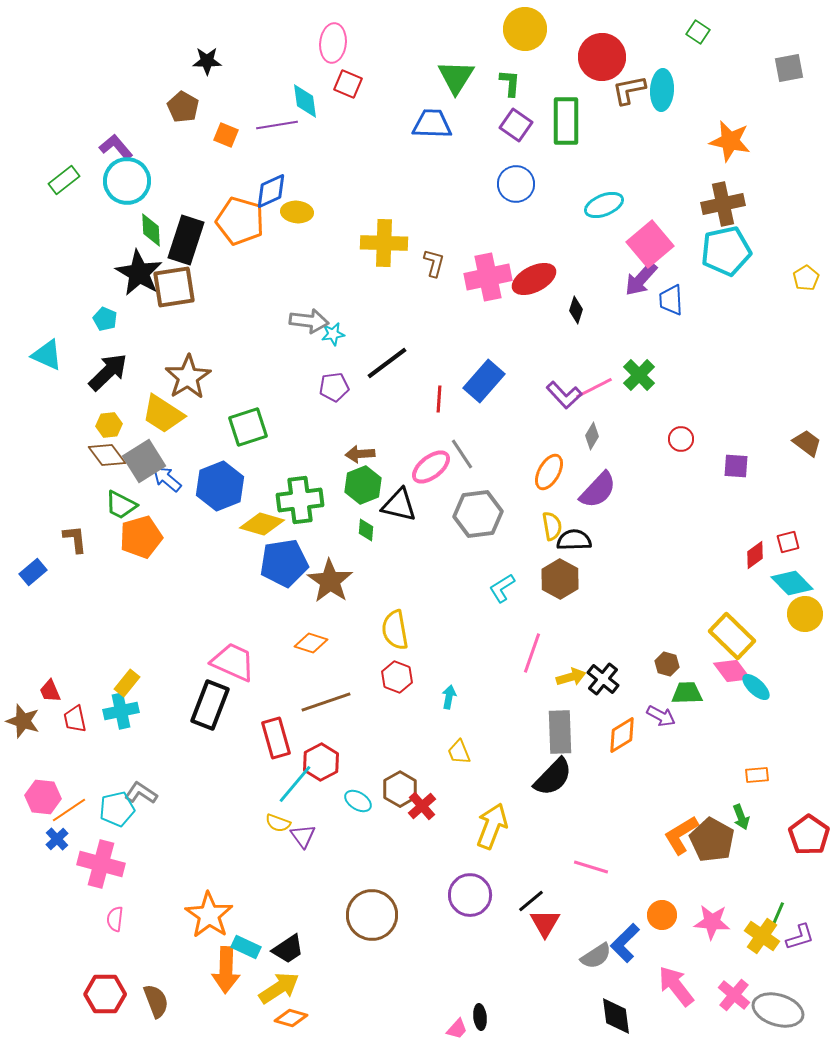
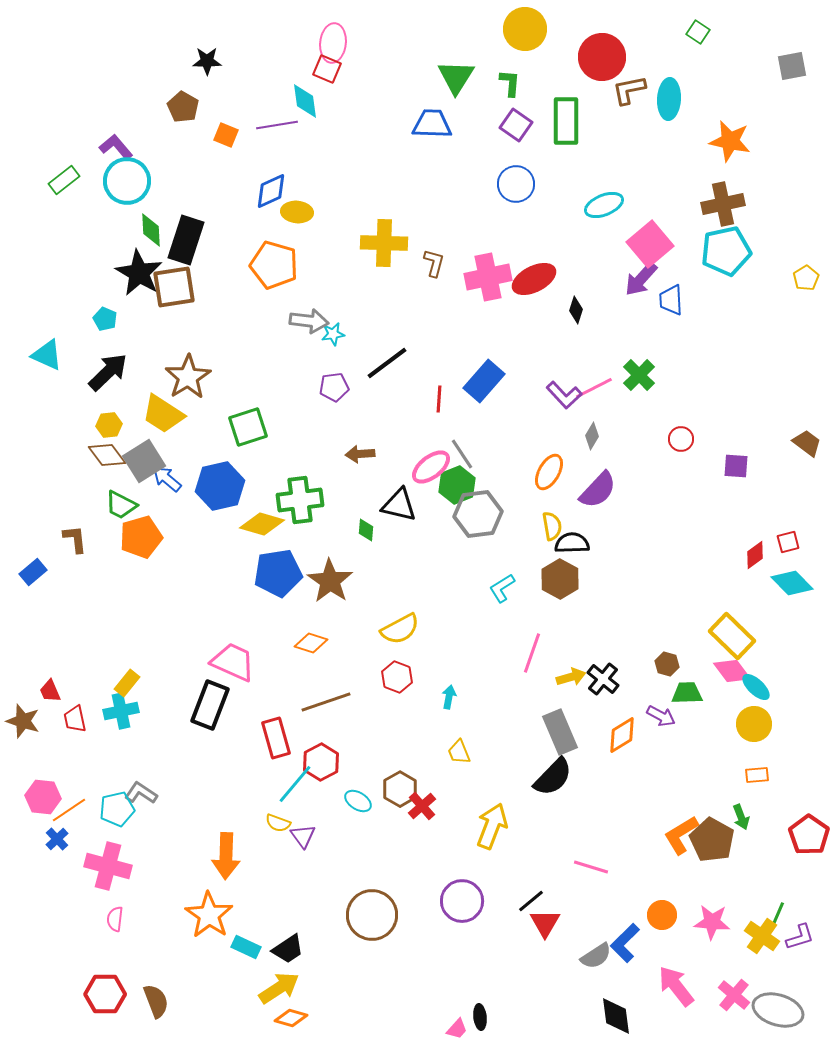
gray square at (789, 68): moved 3 px right, 2 px up
red square at (348, 84): moved 21 px left, 15 px up
cyan ellipse at (662, 90): moved 7 px right, 9 px down
orange pentagon at (240, 221): moved 34 px right, 44 px down
green hexagon at (363, 485): moved 94 px right
blue hexagon at (220, 486): rotated 9 degrees clockwise
black semicircle at (574, 540): moved 2 px left, 3 px down
blue pentagon at (284, 563): moved 6 px left, 10 px down
yellow circle at (805, 614): moved 51 px left, 110 px down
yellow semicircle at (395, 630): moved 5 px right, 1 px up; rotated 108 degrees counterclockwise
gray rectangle at (560, 732): rotated 21 degrees counterclockwise
pink cross at (101, 864): moved 7 px right, 2 px down
purple circle at (470, 895): moved 8 px left, 6 px down
orange arrow at (226, 970): moved 114 px up
